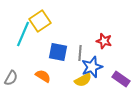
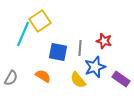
gray line: moved 5 px up
blue star: moved 3 px right
yellow semicircle: moved 5 px left; rotated 78 degrees clockwise
